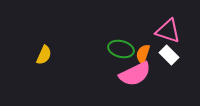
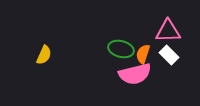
pink triangle: rotated 20 degrees counterclockwise
pink semicircle: rotated 12 degrees clockwise
